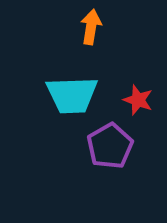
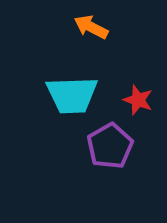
orange arrow: rotated 72 degrees counterclockwise
